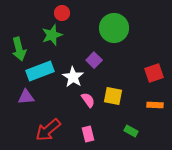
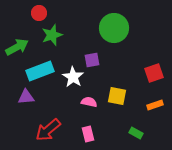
red circle: moved 23 px left
green arrow: moved 2 px left, 2 px up; rotated 105 degrees counterclockwise
purple square: moved 2 px left; rotated 35 degrees clockwise
yellow square: moved 4 px right
pink semicircle: moved 1 px right, 2 px down; rotated 42 degrees counterclockwise
orange rectangle: rotated 21 degrees counterclockwise
green rectangle: moved 5 px right, 2 px down
